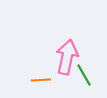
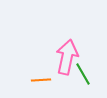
green line: moved 1 px left, 1 px up
